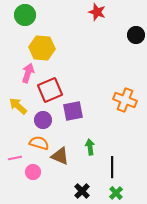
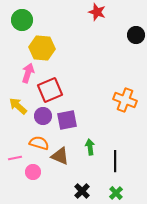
green circle: moved 3 px left, 5 px down
purple square: moved 6 px left, 9 px down
purple circle: moved 4 px up
black line: moved 3 px right, 6 px up
